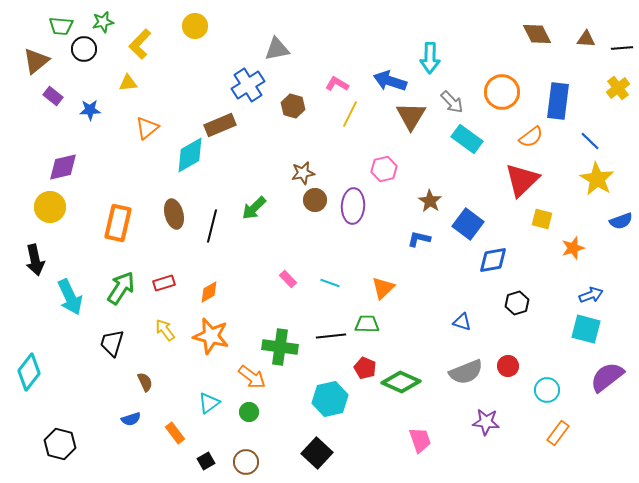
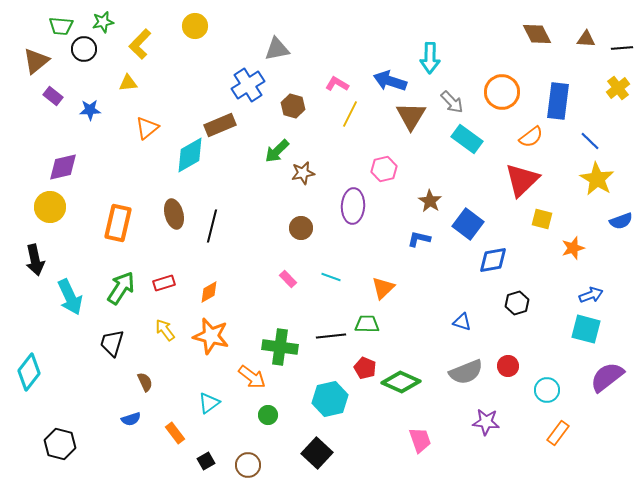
brown circle at (315, 200): moved 14 px left, 28 px down
green arrow at (254, 208): moved 23 px right, 57 px up
cyan line at (330, 283): moved 1 px right, 6 px up
green circle at (249, 412): moved 19 px right, 3 px down
brown circle at (246, 462): moved 2 px right, 3 px down
